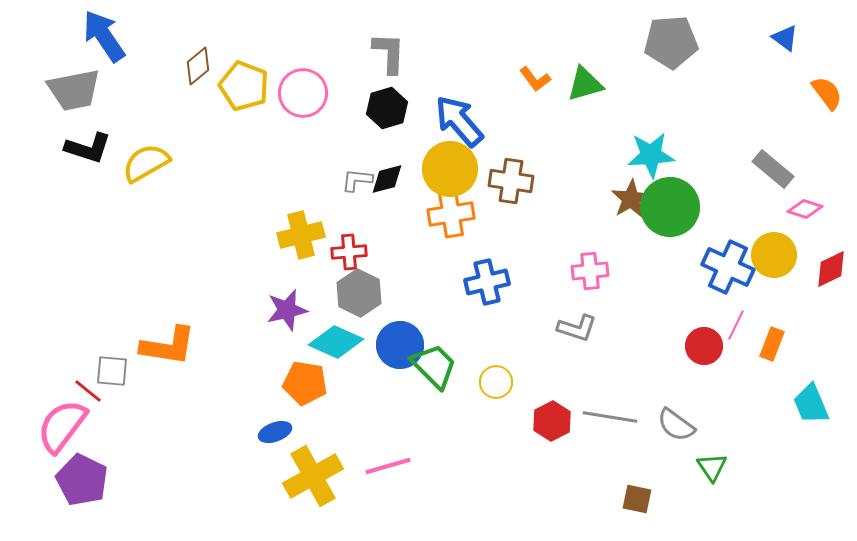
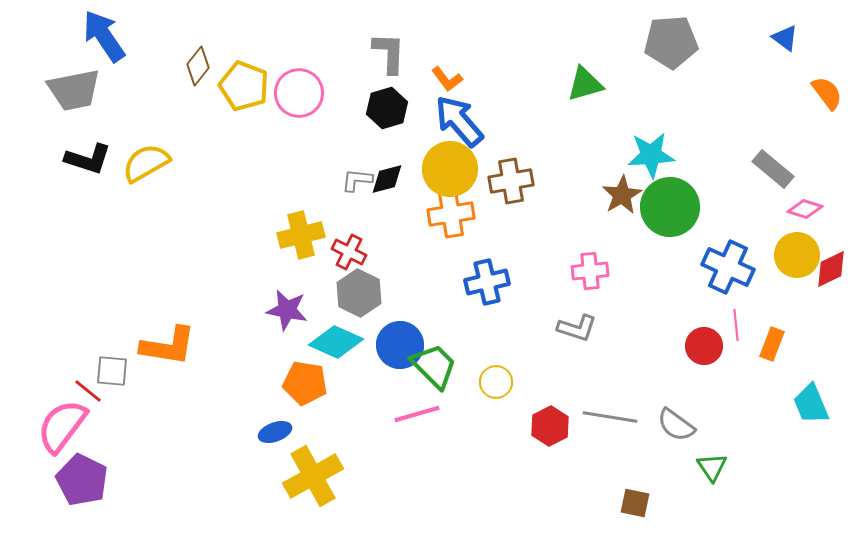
brown diamond at (198, 66): rotated 12 degrees counterclockwise
orange L-shape at (535, 79): moved 88 px left
pink circle at (303, 93): moved 4 px left
black L-shape at (88, 148): moved 11 px down
brown cross at (511, 181): rotated 18 degrees counterclockwise
brown star at (631, 199): moved 9 px left, 4 px up
red cross at (349, 252): rotated 32 degrees clockwise
yellow circle at (774, 255): moved 23 px right
purple star at (287, 310): rotated 24 degrees clockwise
pink line at (736, 325): rotated 32 degrees counterclockwise
red hexagon at (552, 421): moved 2 px left, 5 px down
pink line at (388, 466): moved 29 px right, 52 px up
brown square at (637, 499): moved 2 px left, 4 px down
